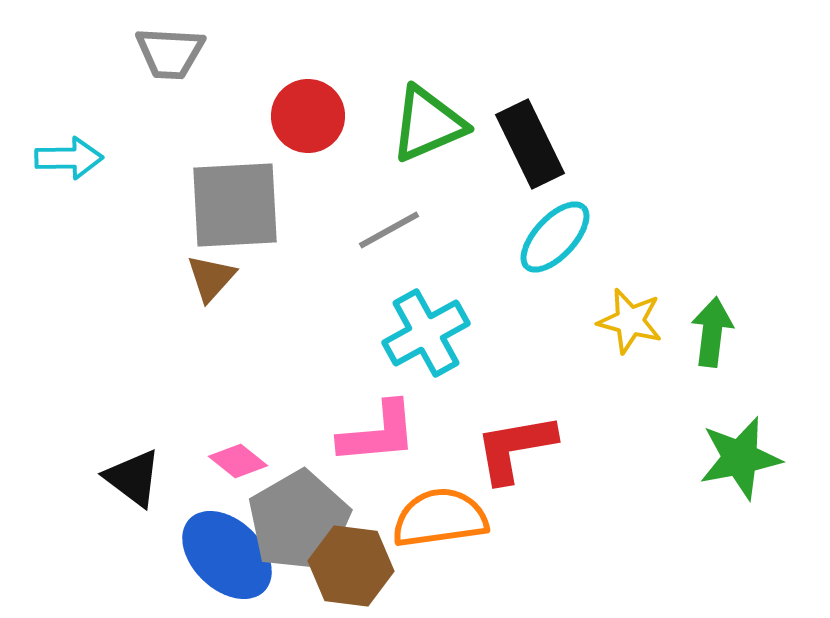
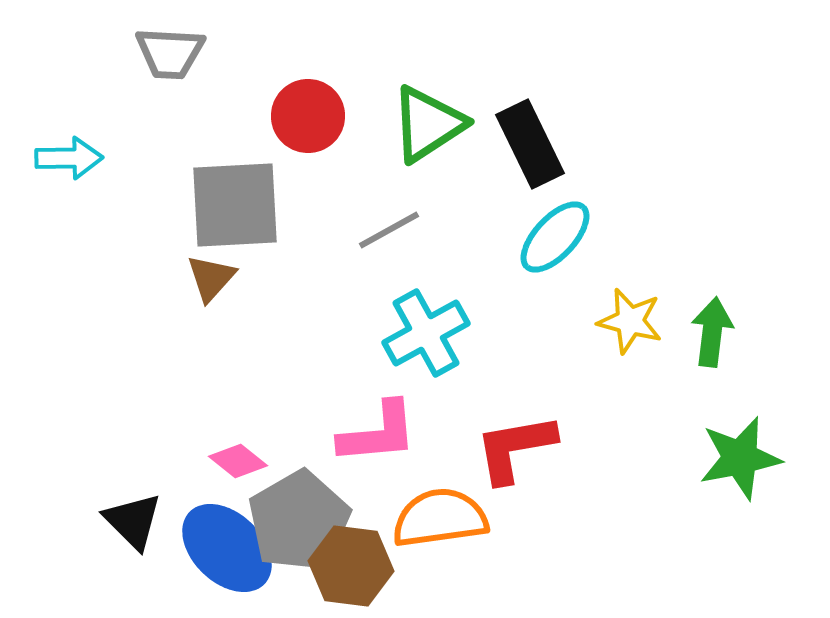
green triangle: rotated 10 degrees counterclockwise
black triangle: moved 43 px down; rotated 8 degrees clockwise
blue ellipse: moved 7 px up
